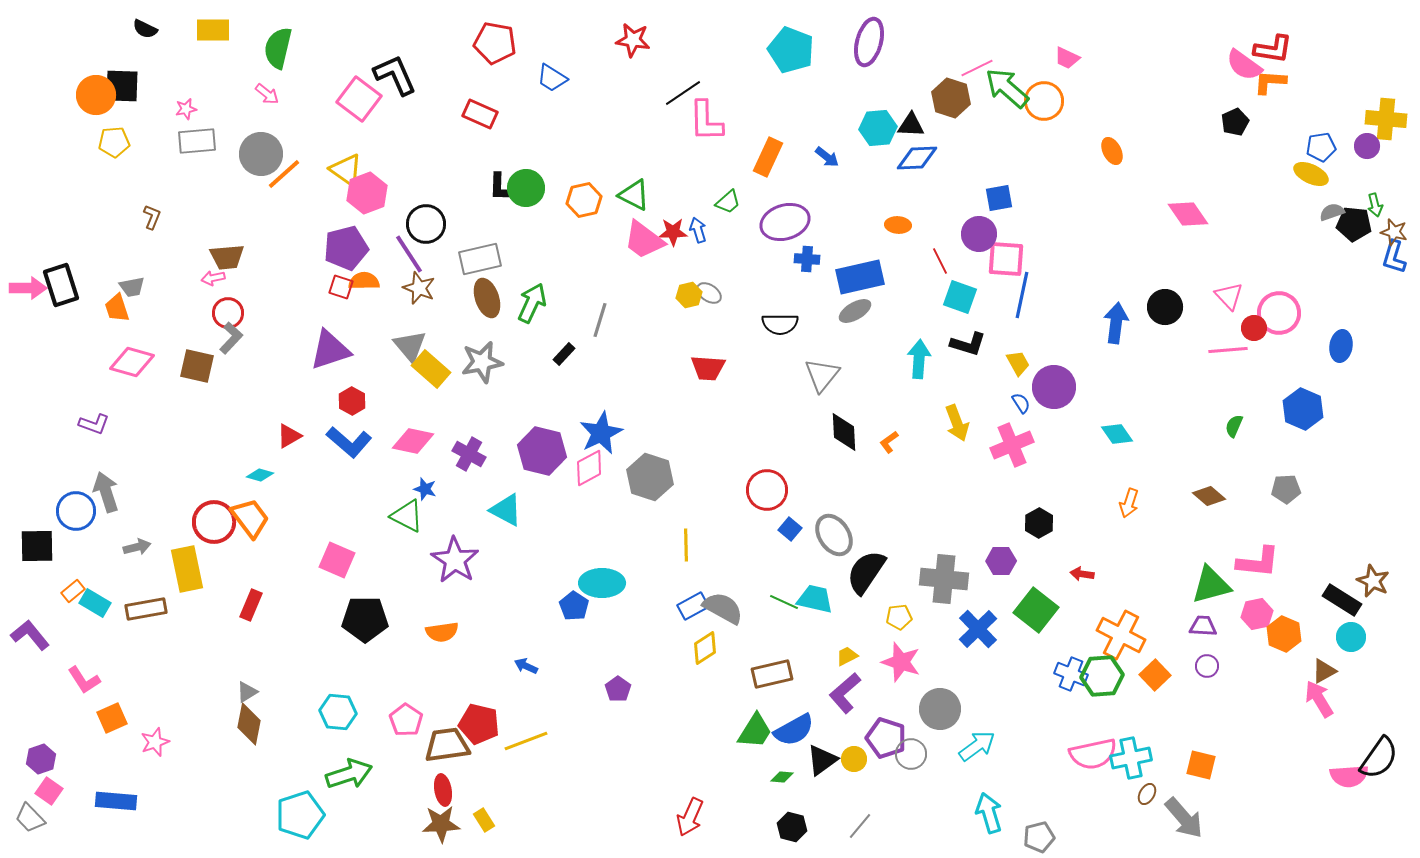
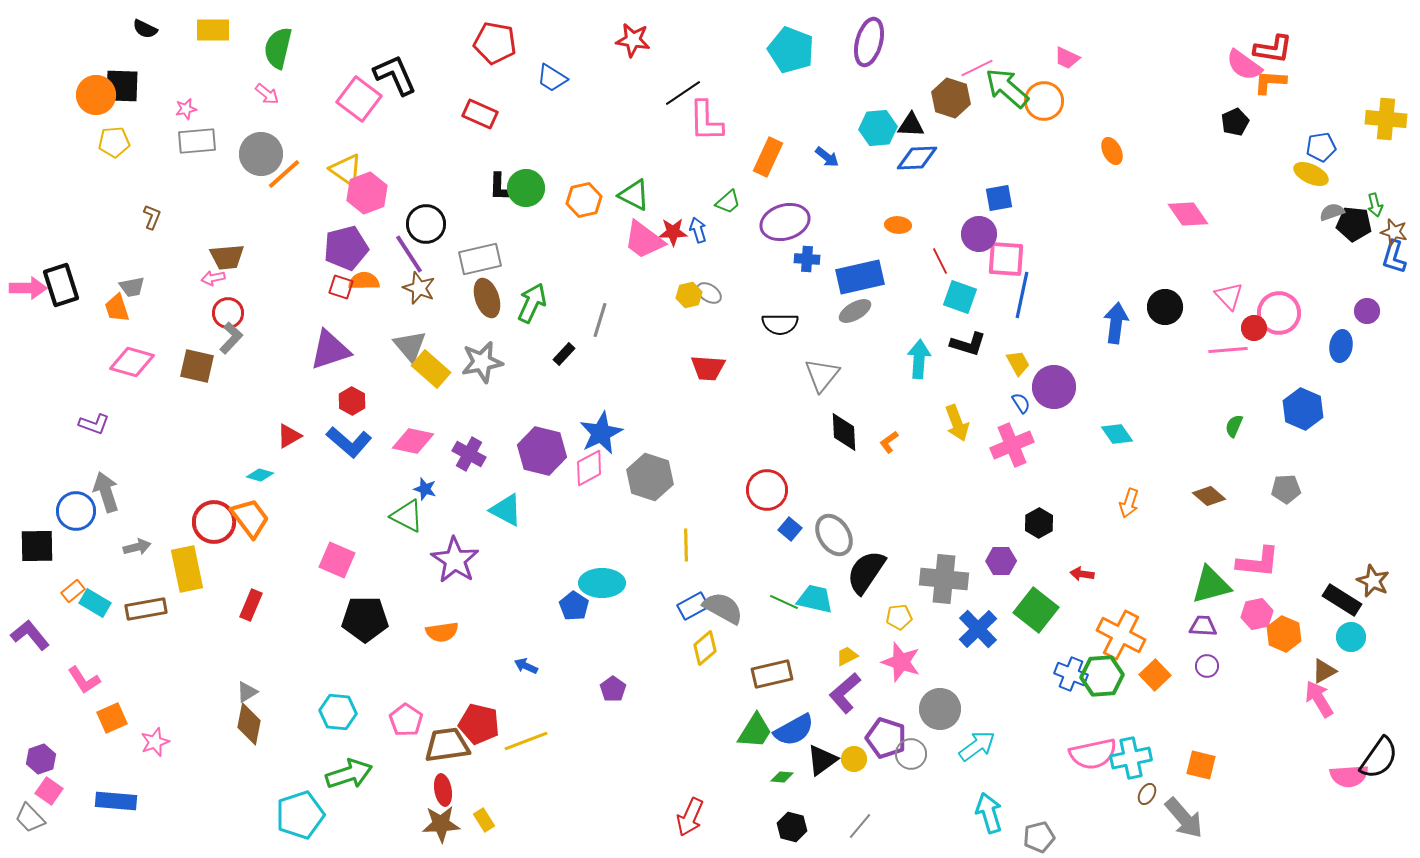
purple circle at (1367, 146): moved 165 px down
yellow diamond at (705, 648): rotated 8 degrees counterclockwise
purple pentagon at (618, 689): moved 5 px left
